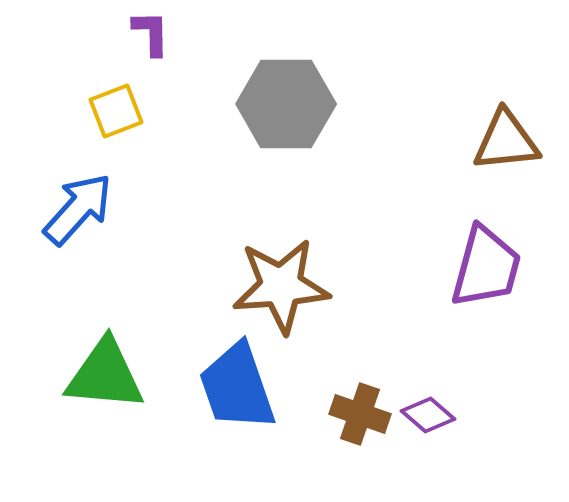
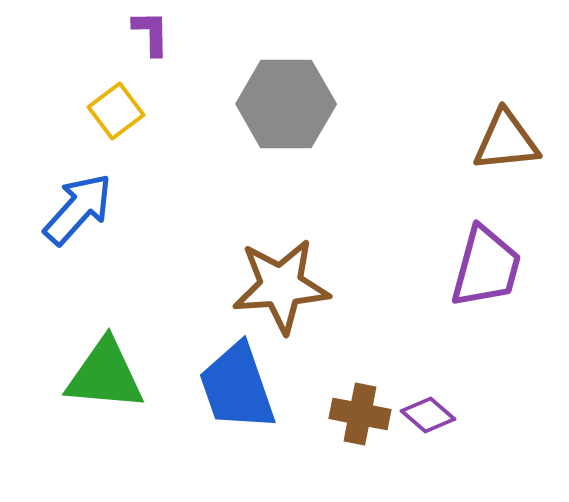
yellow square: rotated 16 degrees counterclockwise
brown cross: rotated 8 degrees counterclockwise
